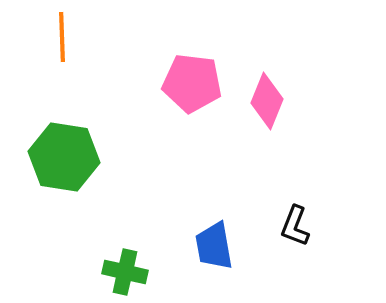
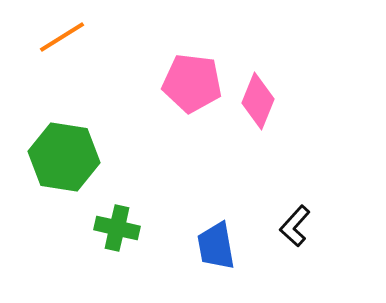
orange line: rotated 60 degrees clockwise
pink diamond: moved 9 px left
black L-shape: rotated 21 degrees clockwise
blue trapezoid: moved 2 px right
green cross: moved 8 px left, 44 px up
